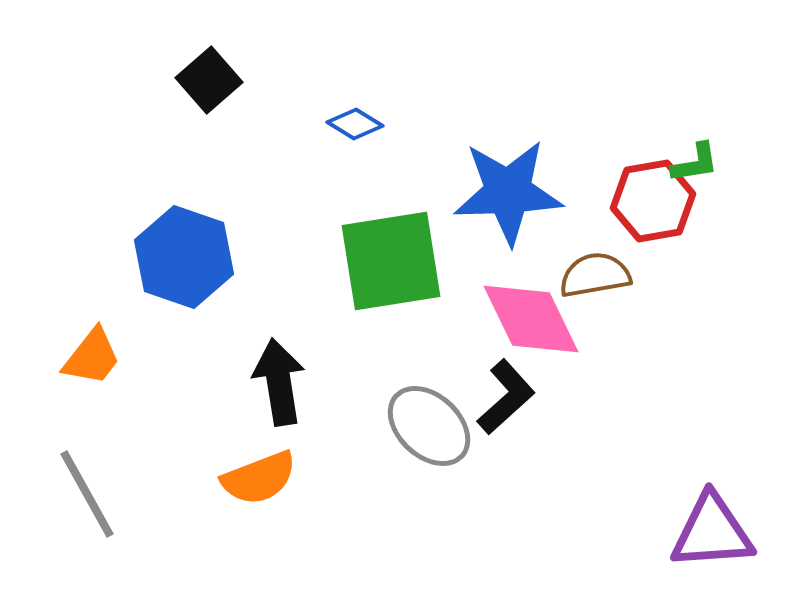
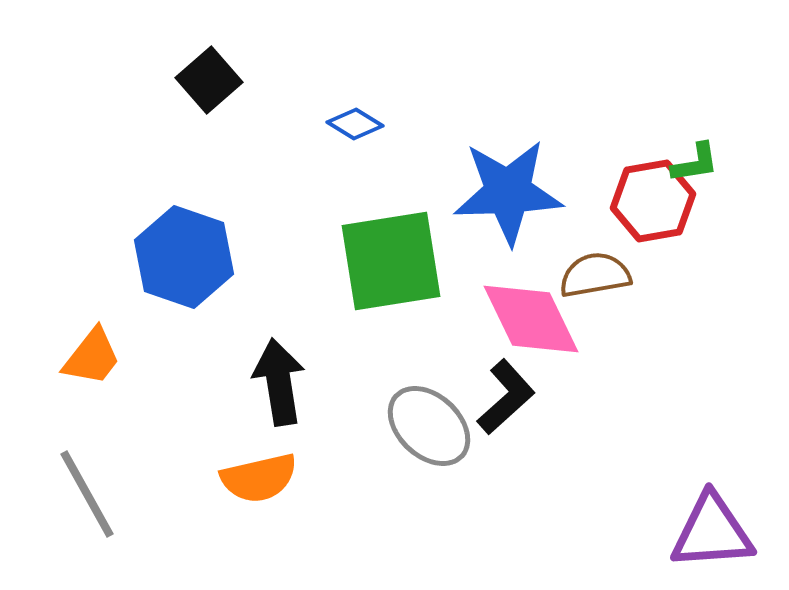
orange semicircle: rotated 8 degrees clockwise
